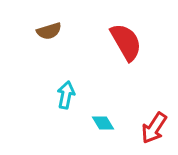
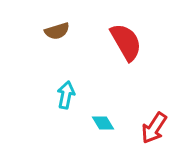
brown semicircle: moved 8 px right
